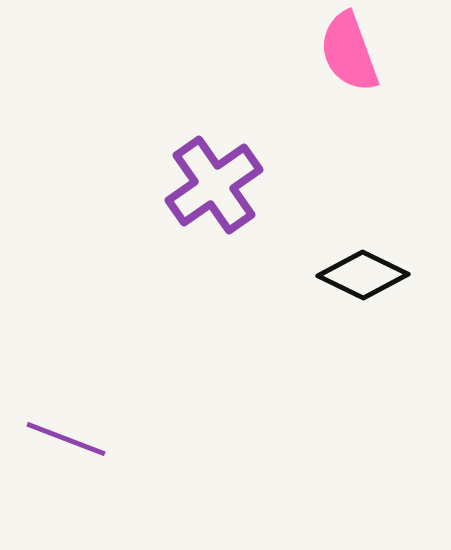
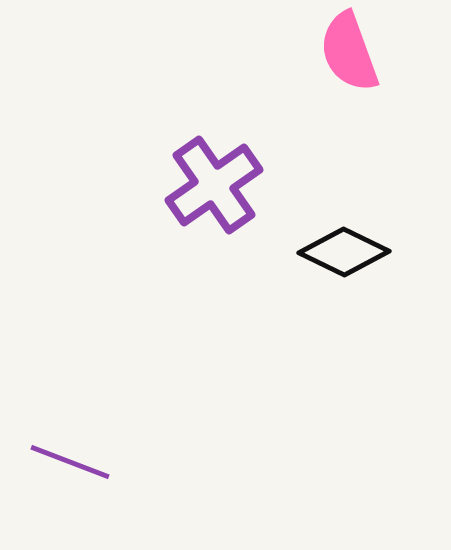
black diamond: moved 19 px left, 23 px up
purple line: moved 4 px right, 23 px down
